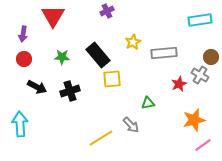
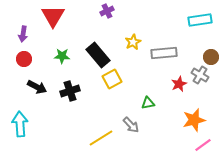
green star: moved 1 px up
yellow square: rotated 24 degrees counterclockwise
